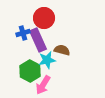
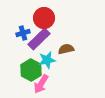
purple rectangle: moved 1 px right, 1 px up; rotated 70 degrees clockwise
brown semicircle: moved 4 px right, 1 px up; rotated 28 degrees counterclockwise
green hexagon: moved 1 px right, 1 px up
pink arrow: moved 2 px left, 1 px up
